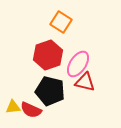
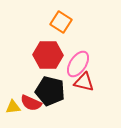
red hexagon: rotated 20 degrees clockwise
red triangle: moved 1 px left
red semicircle: moved 7 px up
